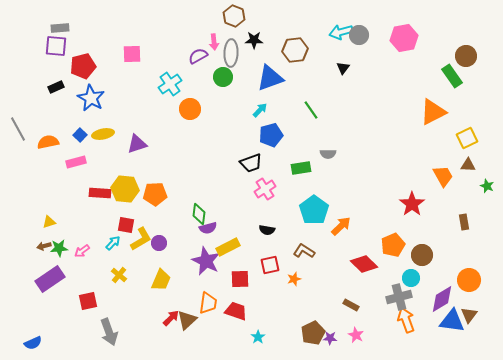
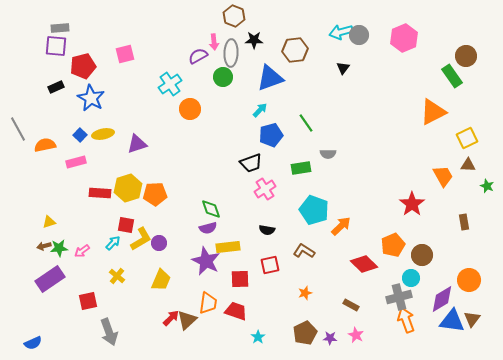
pink hexagon at (404, 38): rotated 12 degrees counterclockwise
pink square at (132, 54): moved 7 px left; rotated 12 degrees counterclockwise
green line at (311, 110): moved 5 px left, 13 px down
orange semicircle at (48, 142): moved 3 px left, 3 px down
yellow hexagon at (125, 189): moved 3 px right, 1 px up; rotated 24 degrees counterclockwise
cyan pentagon at (314, 210): rotated 16 degrees counterclockwise
green diamond at (199, 214): moved 12 px right, 5 px up; rotated 25 degrees counterclockwise
yellow rectangle at (228, 247): rotated 20 degrees clockwise
yellow cross at (119, 275): moved 2 px left, 1 px down
orange star at (294, 279): moved 11 px right, 14 px down
brown triangle at (469, 315): moved 3 px right, 4 px down
brown pentagon at (313, 333): moved 8 px left
